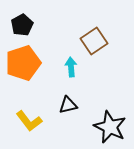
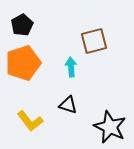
brown square: rotated 20 degrees clockwise
black triangle: rotated 30 degrees clockwise
yellow L-shape: moved 1 px right
